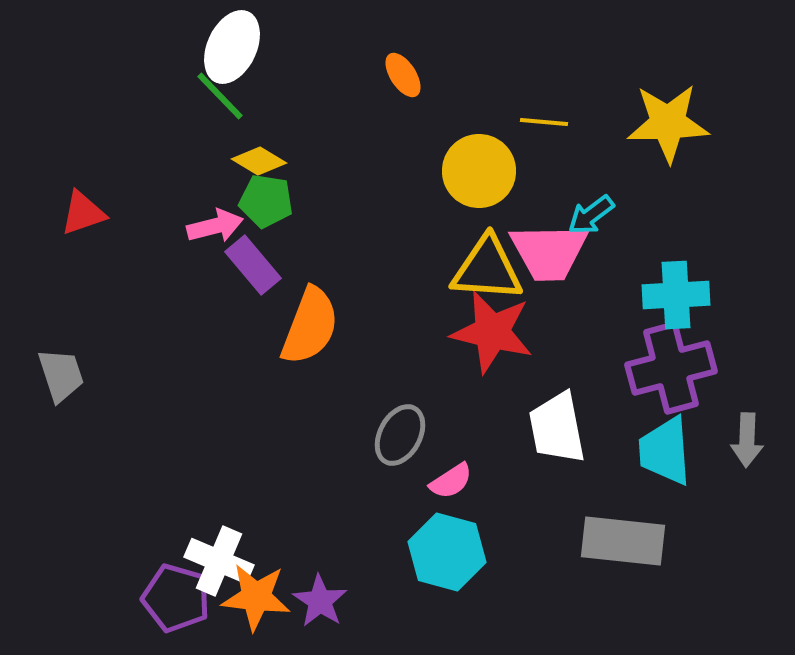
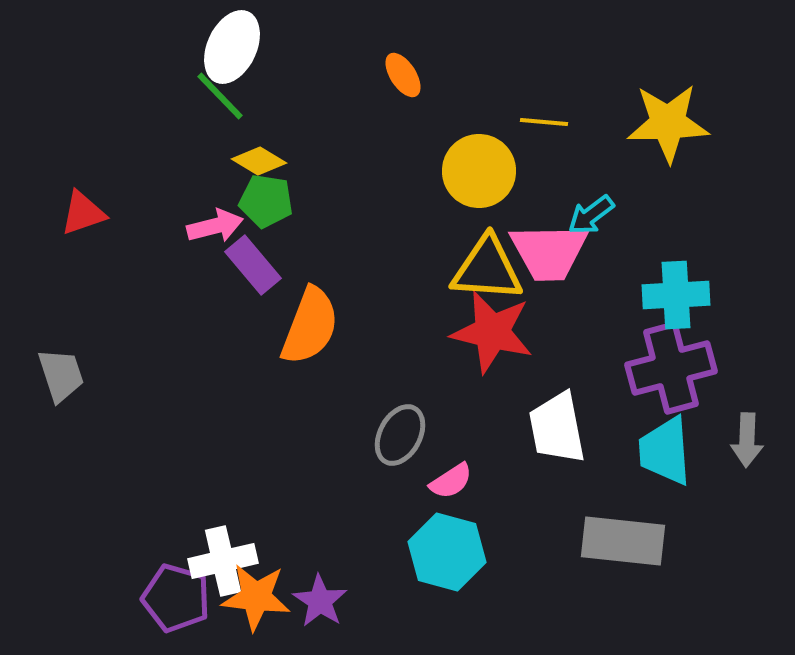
white cross: moved 4 px right; rotated 36 degrees counterclockwise
